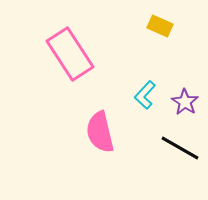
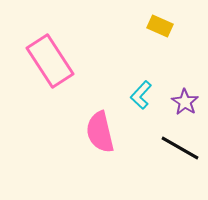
pink rectangle: moved 20 px left, 7 px down
cyan L-shape: moved 4 px left
